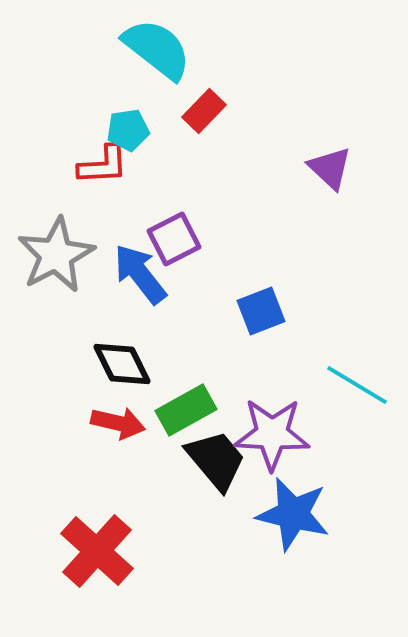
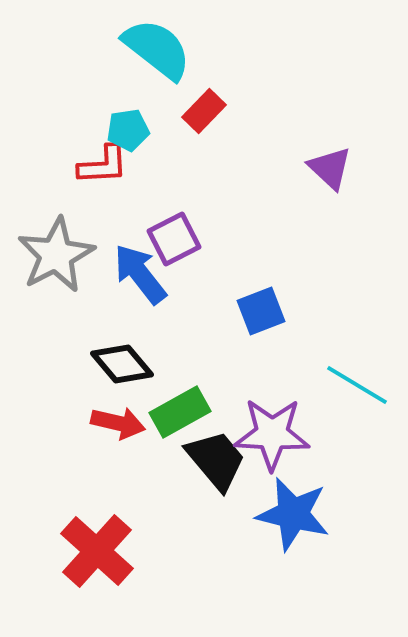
black diamond: rotated 14 degrees counterclockwise
green rectangle: moved 6 px left, 2 px down
